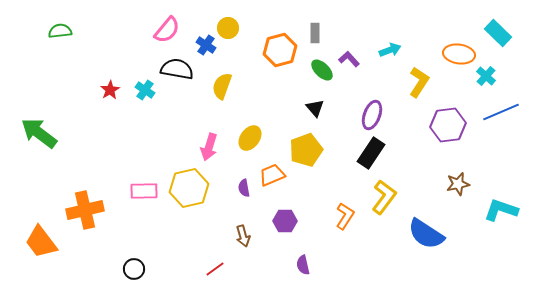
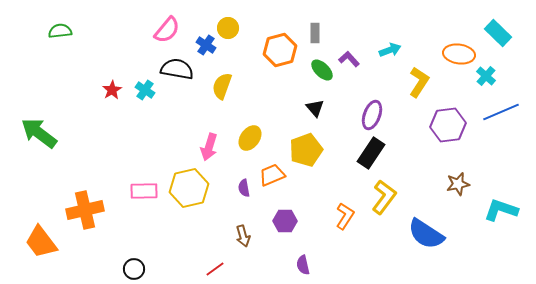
red star at (110, 90): moved 2 px right
